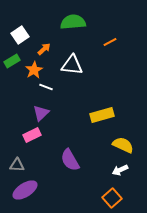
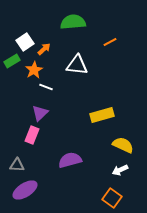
white square: moved 5 px right, 7 px down
white triangle: moved 5 px right
purple triangle: moved 1 px left
pink rectangle: rotated 42 degrees counterclockwise
purple semicircle: rotated 105 degrees clockwise
orange square: rotated 12 degrees counterclockwise
